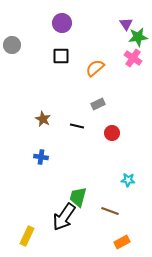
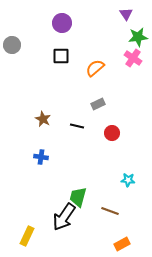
purple triangle: moved 10 px up
orange rectangle: moved 2 px down
